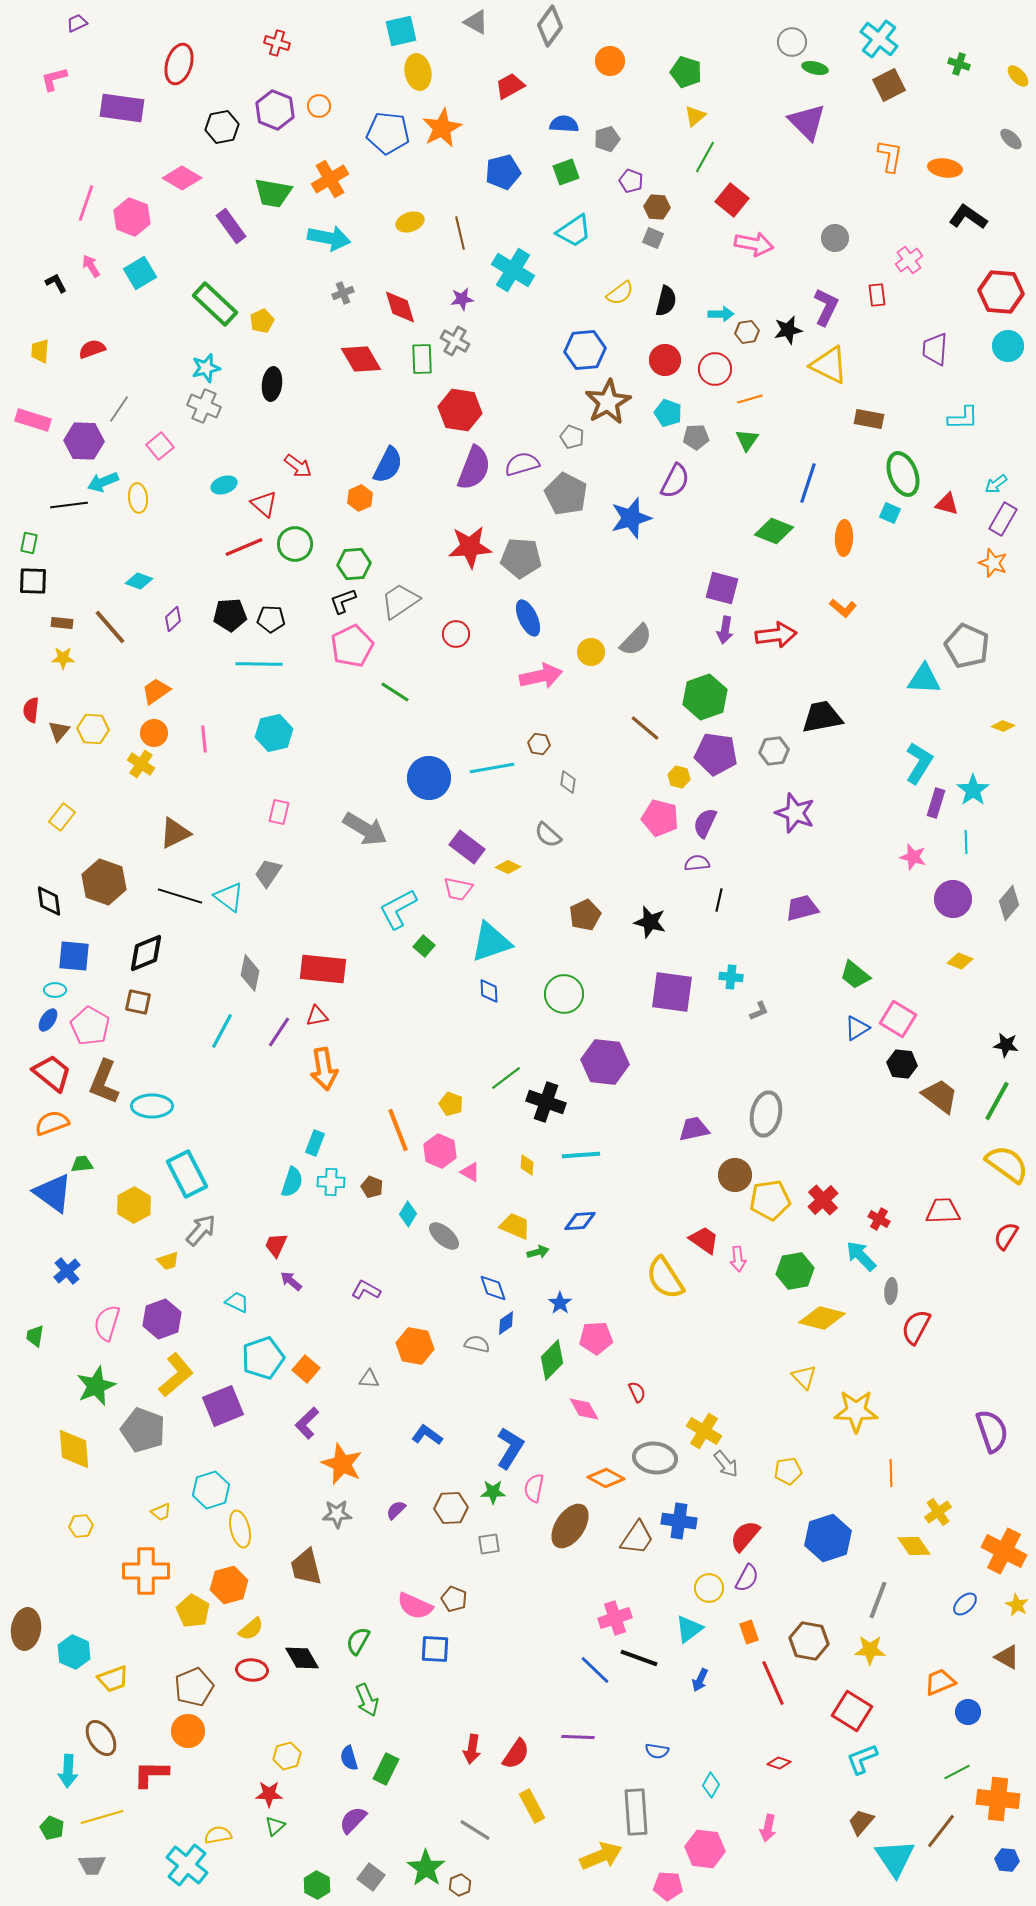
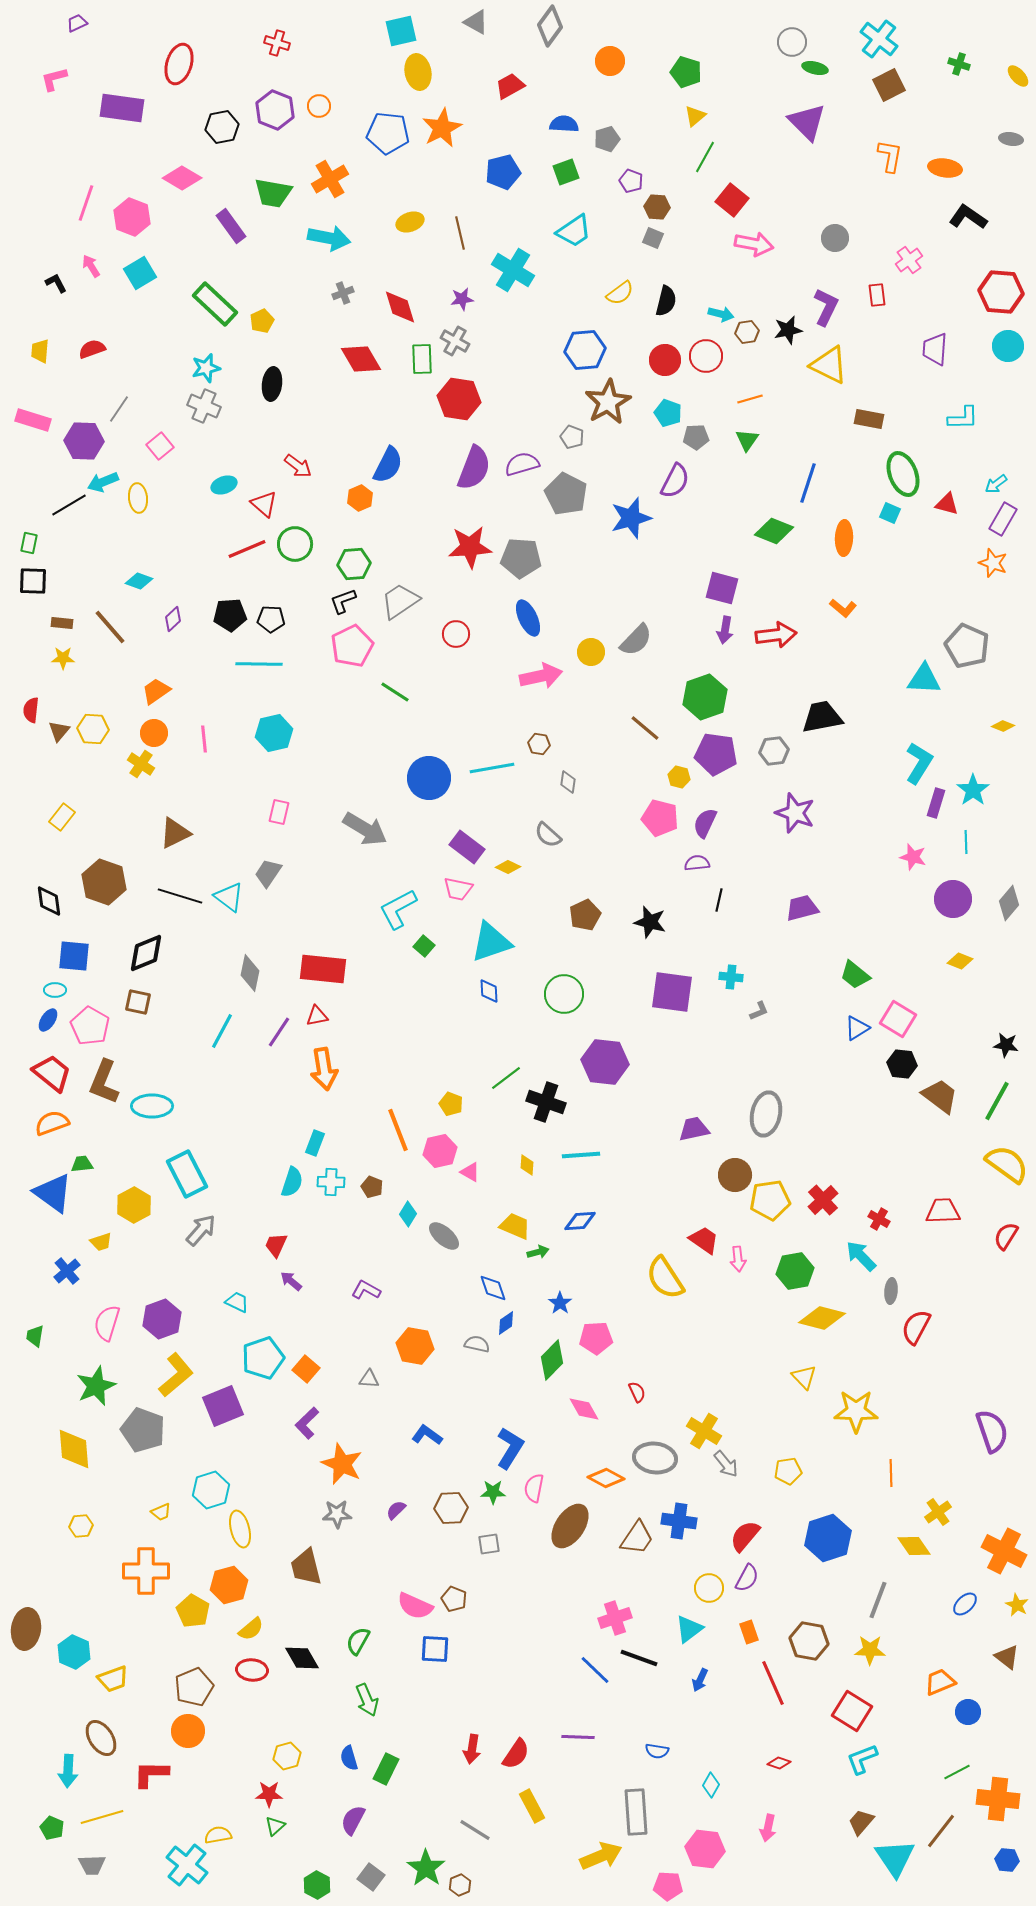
gray ellipse at (1011, 139): rotated 35 degrees counterclockwise
cyan arrow at (721, 314): rotated 15 degrees clockwise
red circle at (715, 369): moved 9 px left, 13 px up
red hexagon at (460, 410): moved 1 px left, 11 px up
black line at (69, 505): rotated 24 degrees counterclockwise
red line at (244, 547): moved 3 px right, 2 px down
pink hexagon at (440, 1151): rotated 24 degrees clockwise
yellow trapezoid at (168, 1261): moved 67 px left, 19 px up
brown triangle at (1007, 1657): rotated 8 degrees clockwise
purple semicircle at (353, 1820): rotated 16 degrees counterclockwise
